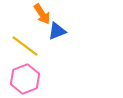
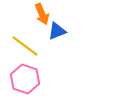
orange arrow: rotated 10 degrees clockwise
pink hexagon: rotated 20 degrees counterclockwise
